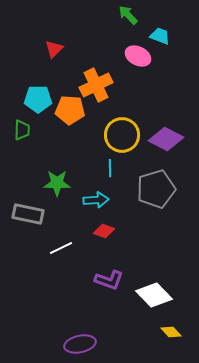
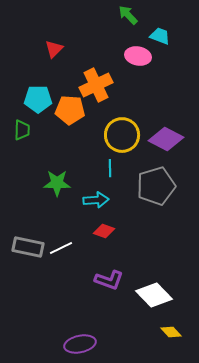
pink ellipse: rotated 15 degrees counterclockwise
gray pentagon: moved 3 px up
gray rectangle: moved 33 px down
